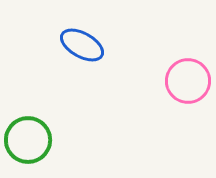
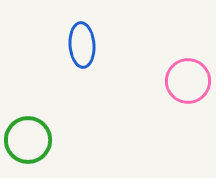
blue ellipse: rotated 57 degrees clockwise
